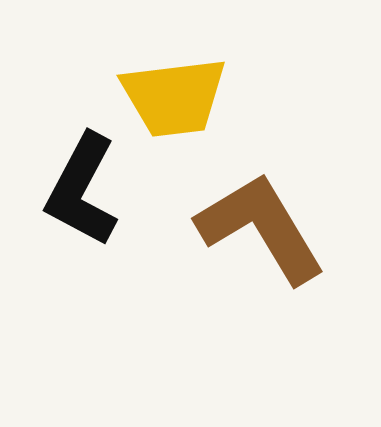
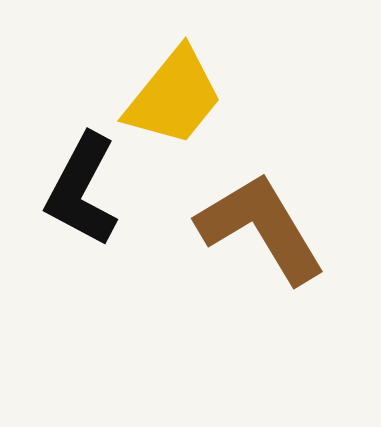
yellow trapezoid: rotated 44 degrees counterclockwise
